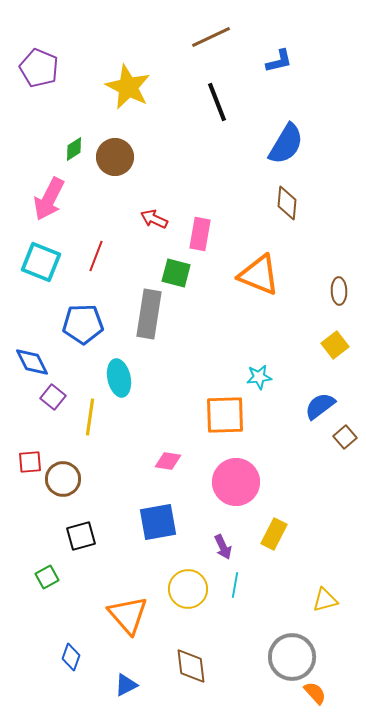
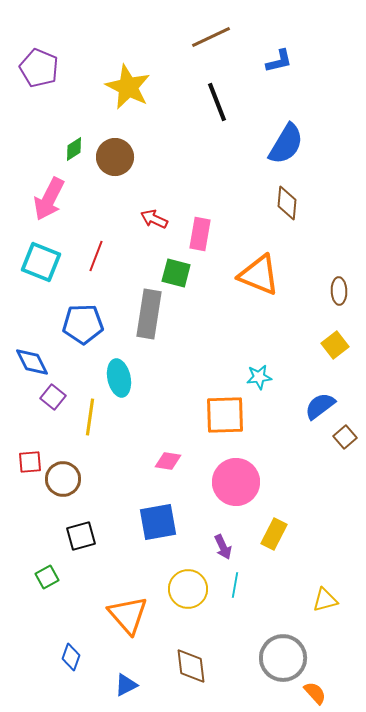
gray circle at (292, 657): moved 9 px left, 1 px down
